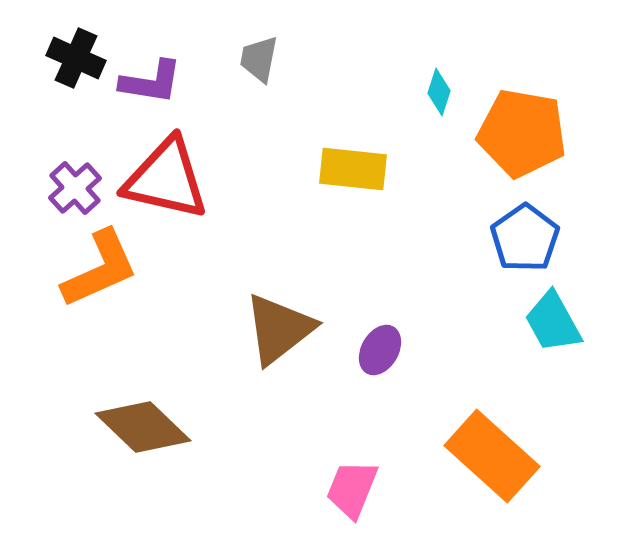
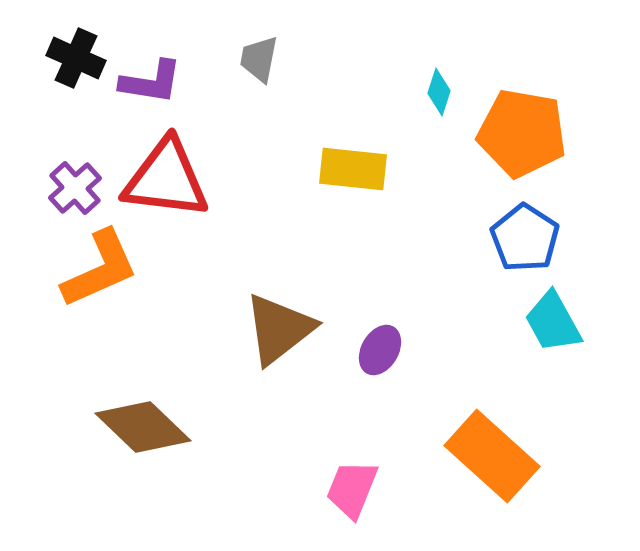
red triangle: rotated 6 degrees counterclockwise
blue pentagon: rotated 4 degrees counterclockwise
